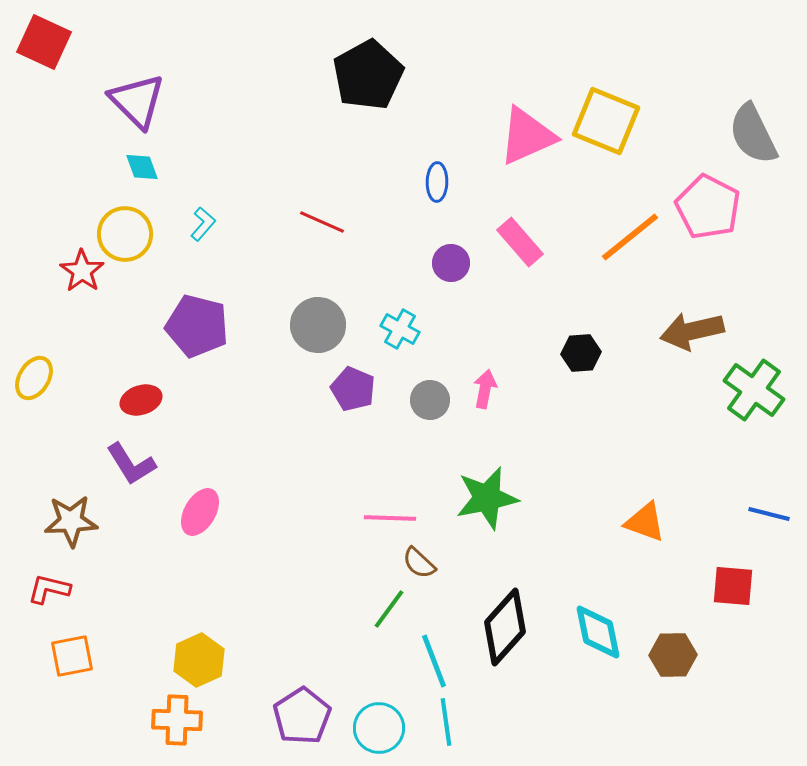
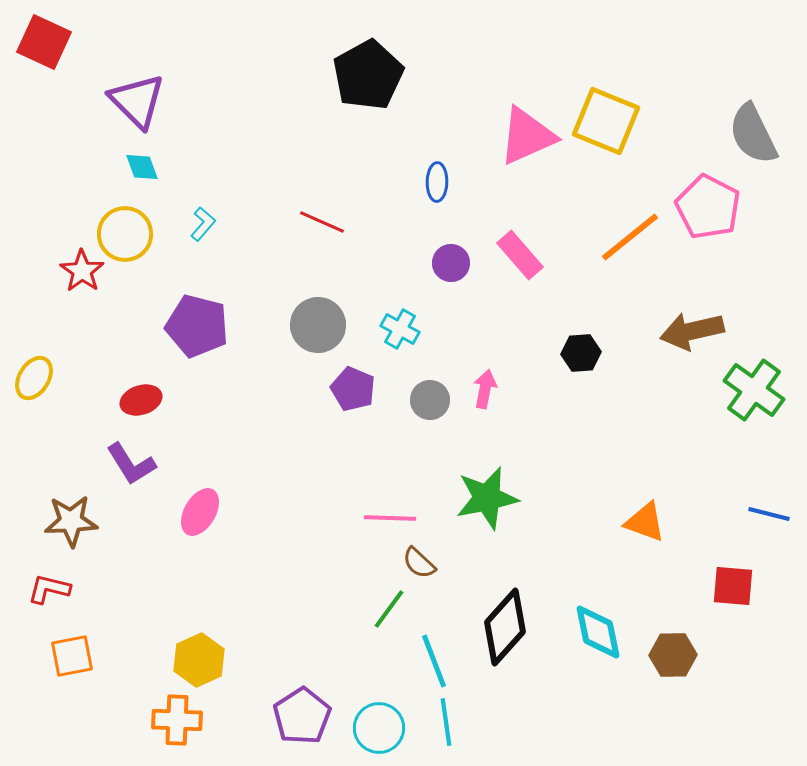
pink rectangle at (520, 242): moved 13 px down
